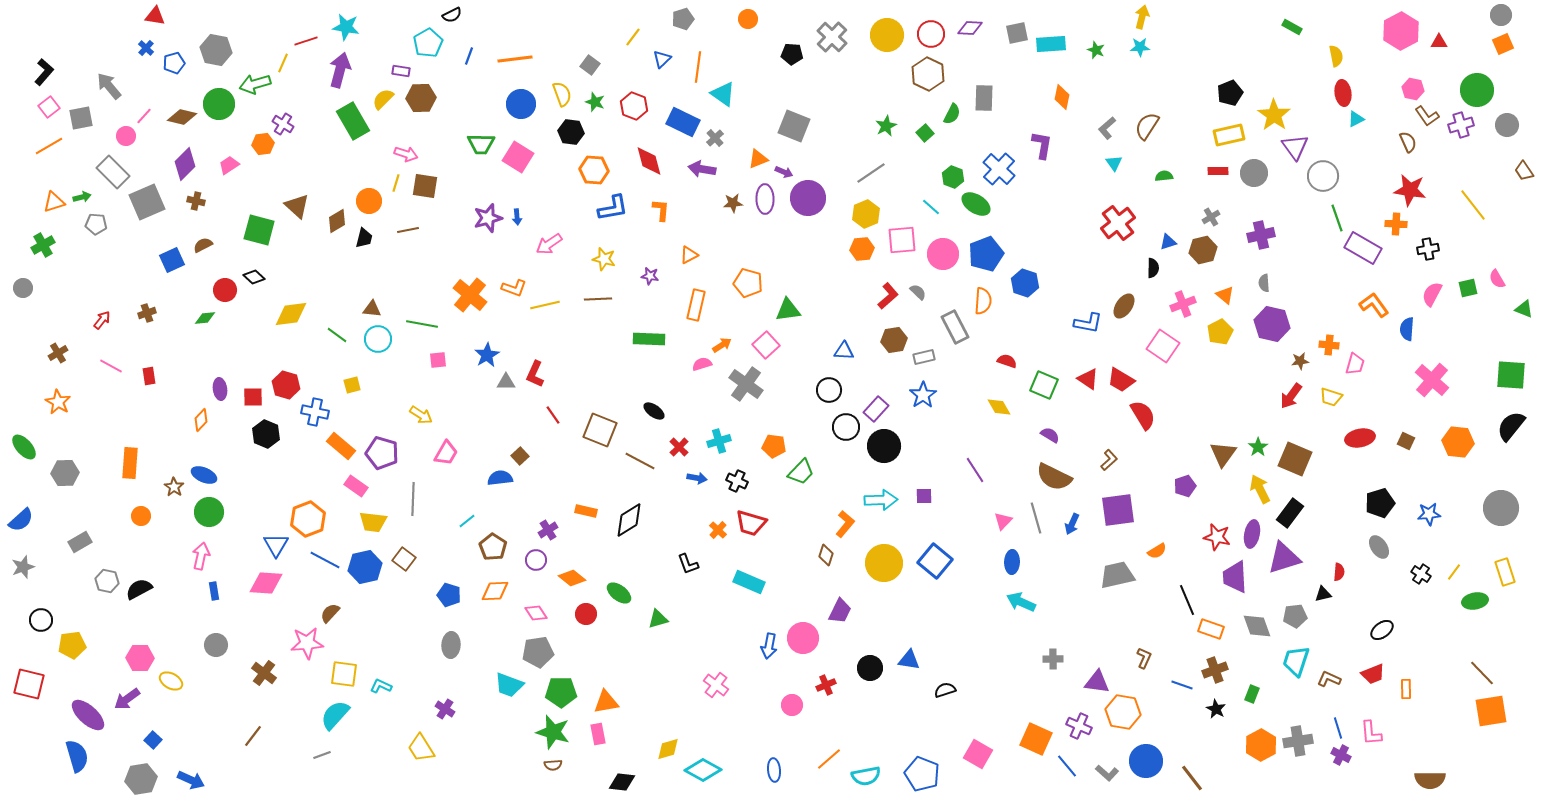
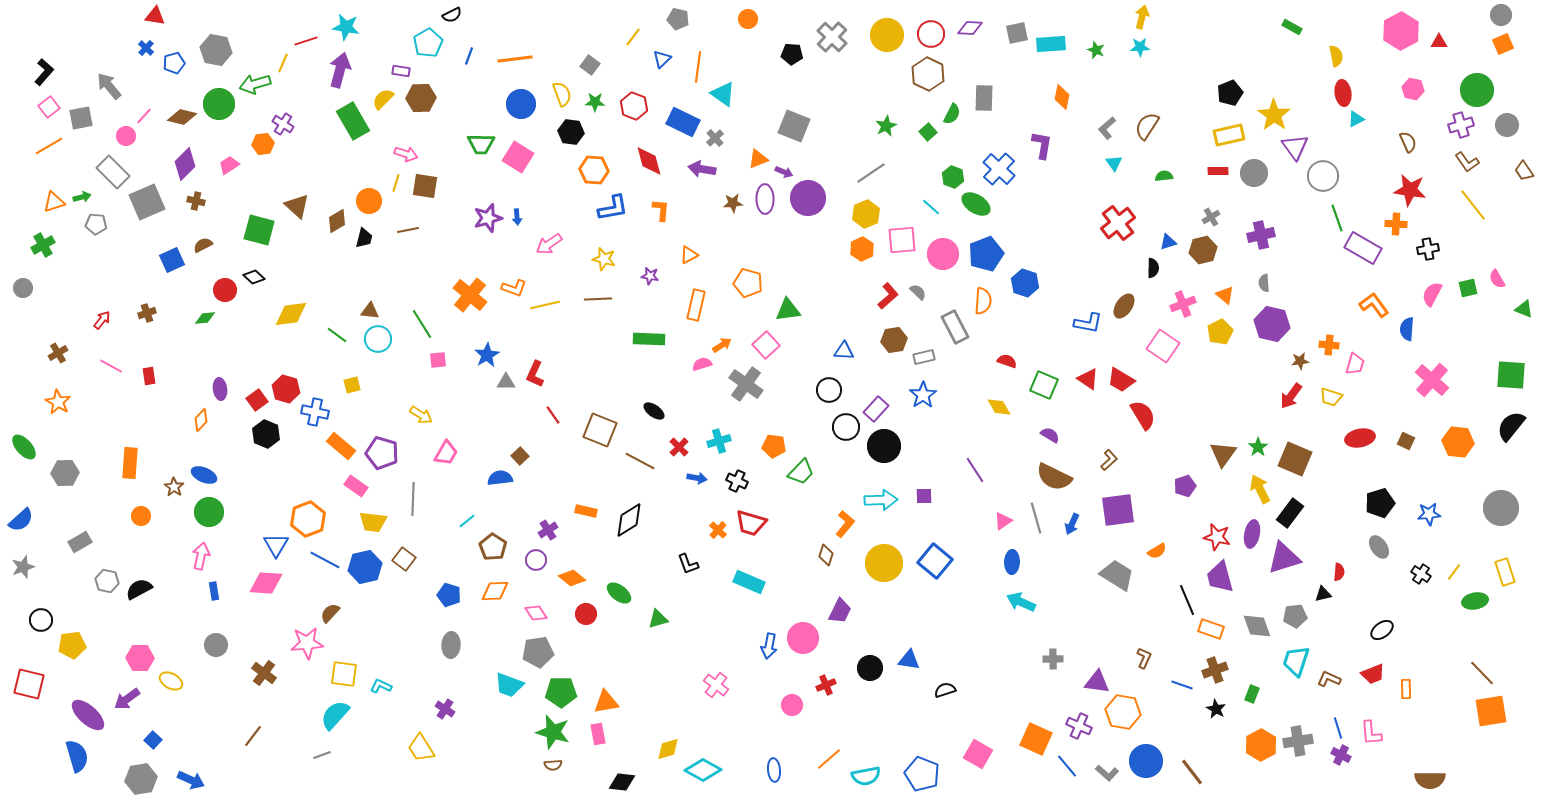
gray pentagon at (683, 19): moved 5 px left; rotated 30 degrees clockwise
green star at (595, 102): rotated 18 degrees counterclockwise
brown L-shape at (1427, 116): moved 40 px right, 46 px down
green square at (925, 133): moved 3 px right, 1 px up
orange hexagon at (862, 249): rotated 20 degrees counterclockwise
brown triangle at (372, 309): moved 2 px left, 2 px down
green line at (422, 324): rotated 48 degrees clockwise
red hexagon at (286, 385): moved 4 px down
red square at (253, 397): moved 4 px right, 3 px down; rotated 35 degrees counterclockwise
pink triangle at (1003, 521): rotated 12 degrees clockwise
gray trapezoid at (1117, 575): rotated 45 degrees clockwise
purple trapezoid at (1235, 577): moved 15 px left; rotated 12 degrees counterclockwise
brown line at (1192, 778): moved 6 px up
